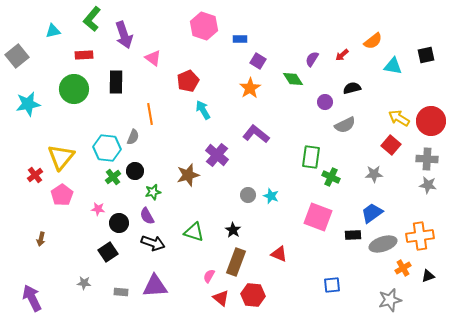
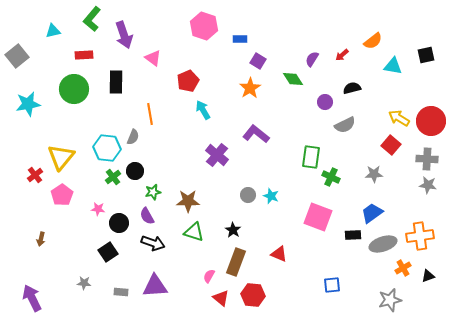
brown star at (188, 175): moved 26 px down; rotated 15 degrees clockwise
